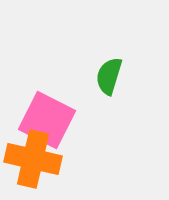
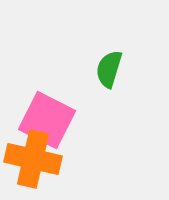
green semicircle: moved 7 px up
